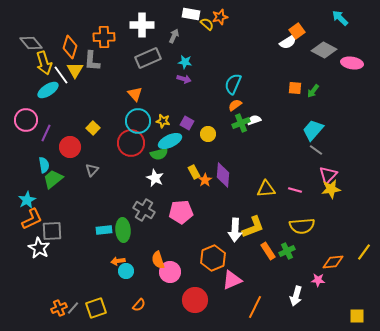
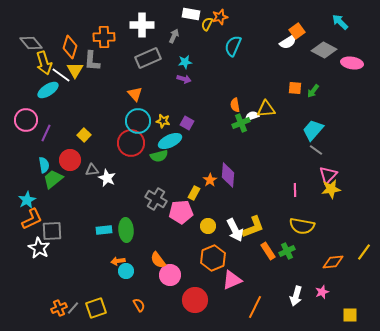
cyan arrow at (340, 18): moved 4 px down
yellow semicircle at (207, 24): rotated 104 degrees counterclockwise
cyan star at (185, 62): rotated 16 degrees counterclockwise
white line at (61, 75): rotated 18 degrees counterclockwise
cyan semicircle at (233, 84): moved 38 px up
orange semicircle at (235, 105): rotated 64 degrees counterclockwise
white semicircle at (254, 120): moved 2 px left, 4 px up
yellow square at (93, 128): moved 9 px left, 7 px down
yellow circle at (208, 134): moved 92 px down
red circle at (70, 147): moved 13 px down
green semicircle at (159, 154): moved 2 px down
gray triangle at (92, 170): rotated 40 degrees clockwise
yellow rectangle at (194, 172): moved 21 px down; rotated 56 degrees clockwise
purple diamond at (223, 175): moved 5 px right
white star at (155, 178): moved 48 px left
orange star at (205, 180): moved 5 px right
yellow triangle at (266, 189): moved 80 px up
pink line at (295, 190): rotated 72 degrees clockwise
gray cross at (144, 210): moved 12 px right, 11 px up
yellow semicircle at (302, 226): rotated 15 degrees clockwise
green ellipse at (123, 230): moved 3 px right
white arrow at (235, 230): rotated 30 degrees counterclockwise
orange semicircle at (158, 260): rotated 18 degrees counterclockwise
pink circle at (170, 272): moved 3 px down
pink star at (318, 280): moved 4 px right, 12 px down; rotated 24 degrees counterclockwise
orange semicircle at (139, 305): rotated 72 degrees counterclockwise
yellow square at (357, 316): moved 7 px left, 1 px up
